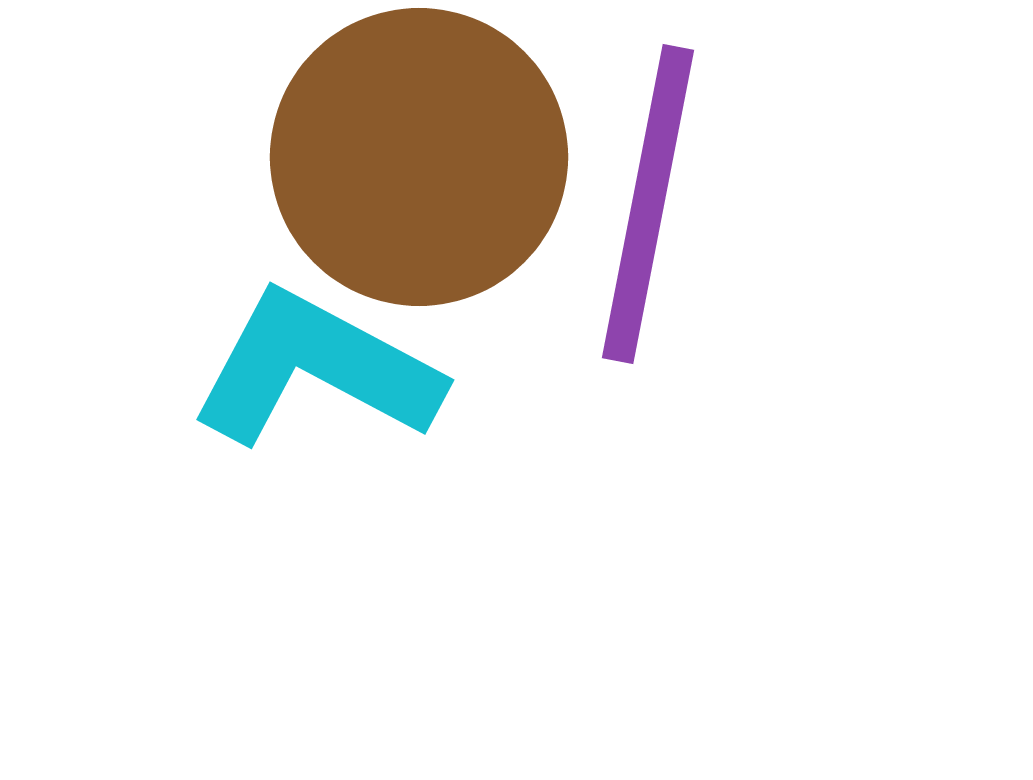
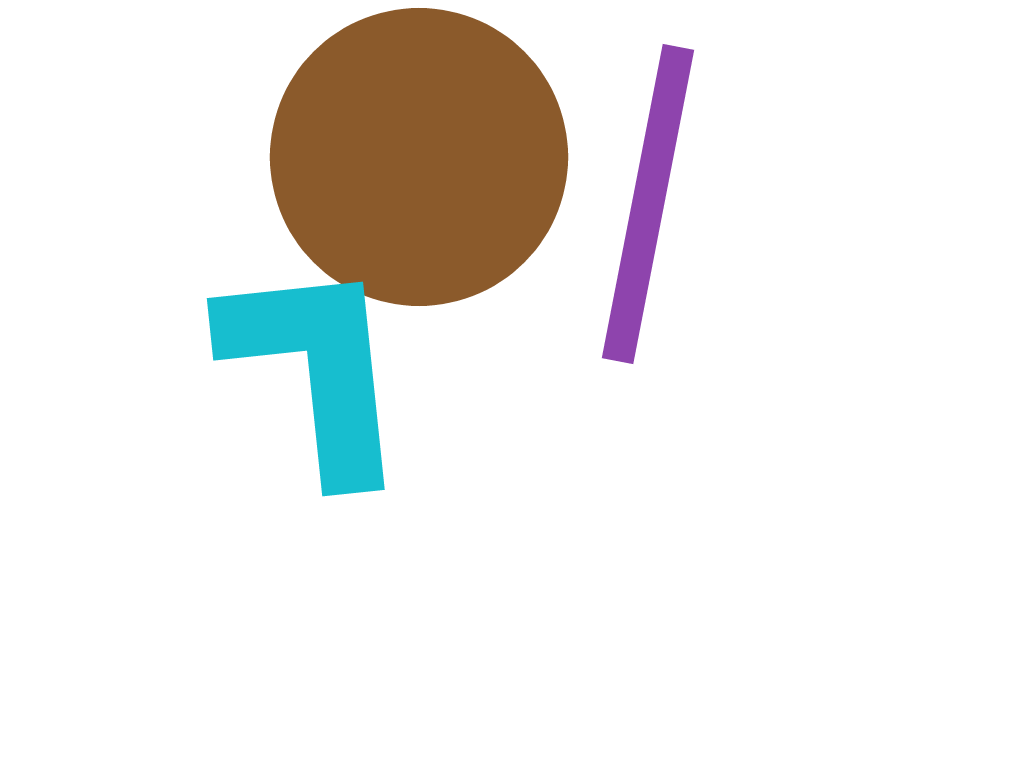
cyan L-shape: rotated 56 degrees clockwise
